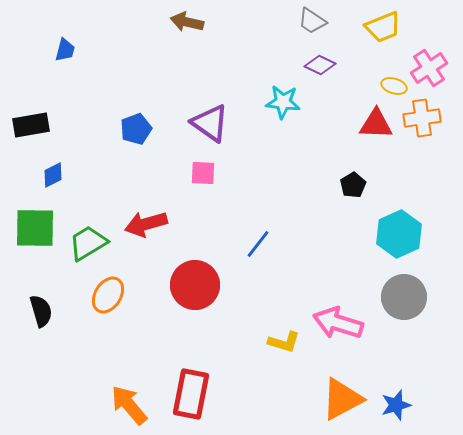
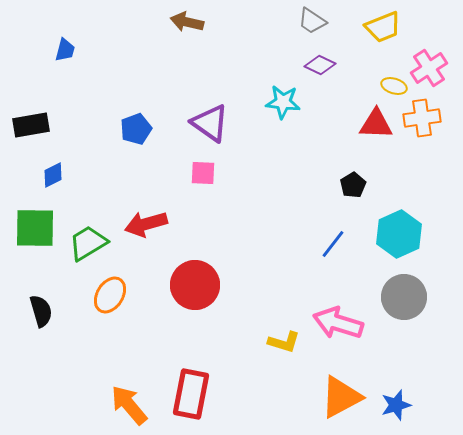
blue line: moved 75 px right
orange ellipse: moved 2 px right
orange triangle: moved 1 px left, 2 px up
